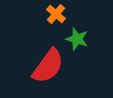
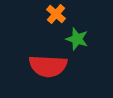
red semicircle: rotated 57 degrees clockwise
